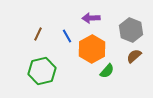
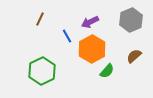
purple arrow: moved 1 px left, 4 px down; rotated 24 degrees counterclockwise
gray hexagon: moved 10 px up; rotated 15 degrees clockwise
brown line: moved 2 px right, 15 px up
green hexagon: rotated 12 degrees counterclockwise
